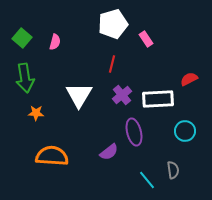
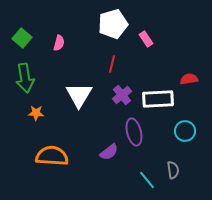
pink semicircle: moved 4 px right, 1 px down
red semicircle: rotated 18 degrees clockwise
